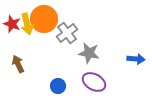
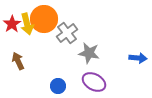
red star: rotated 18 degrees clockwise
blue arrow: moved 2 px right, 1 px up
brown arrow: moved 3 px up
